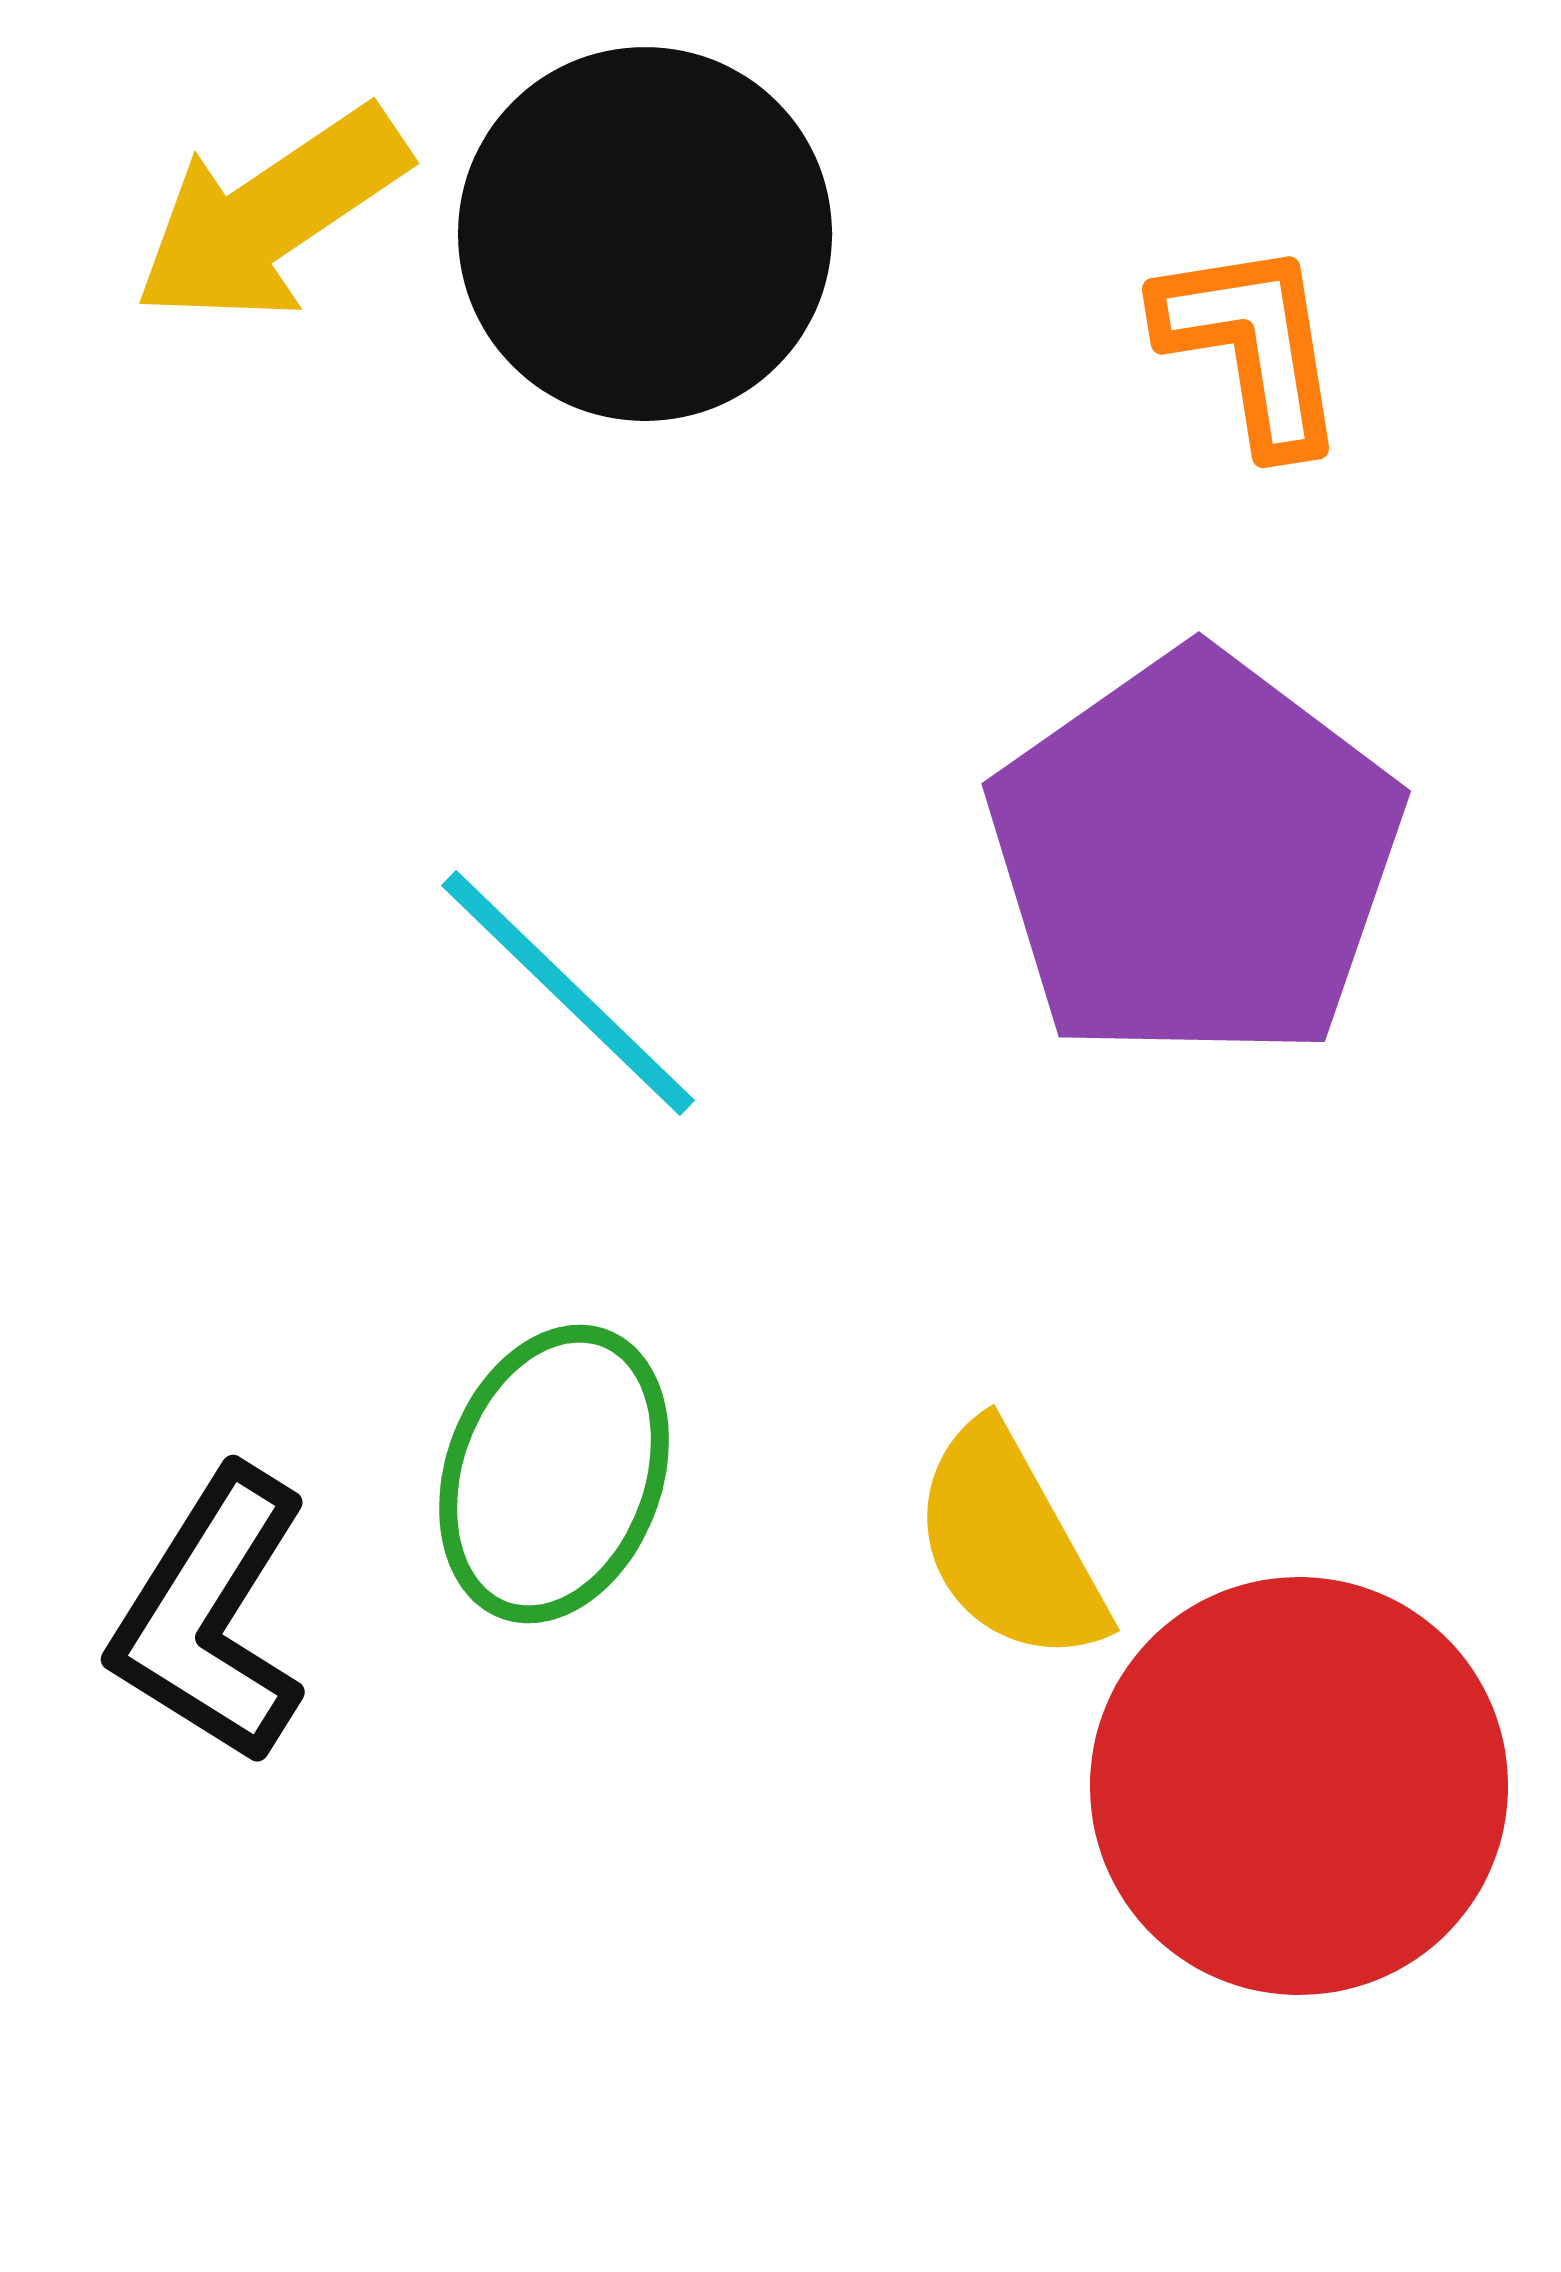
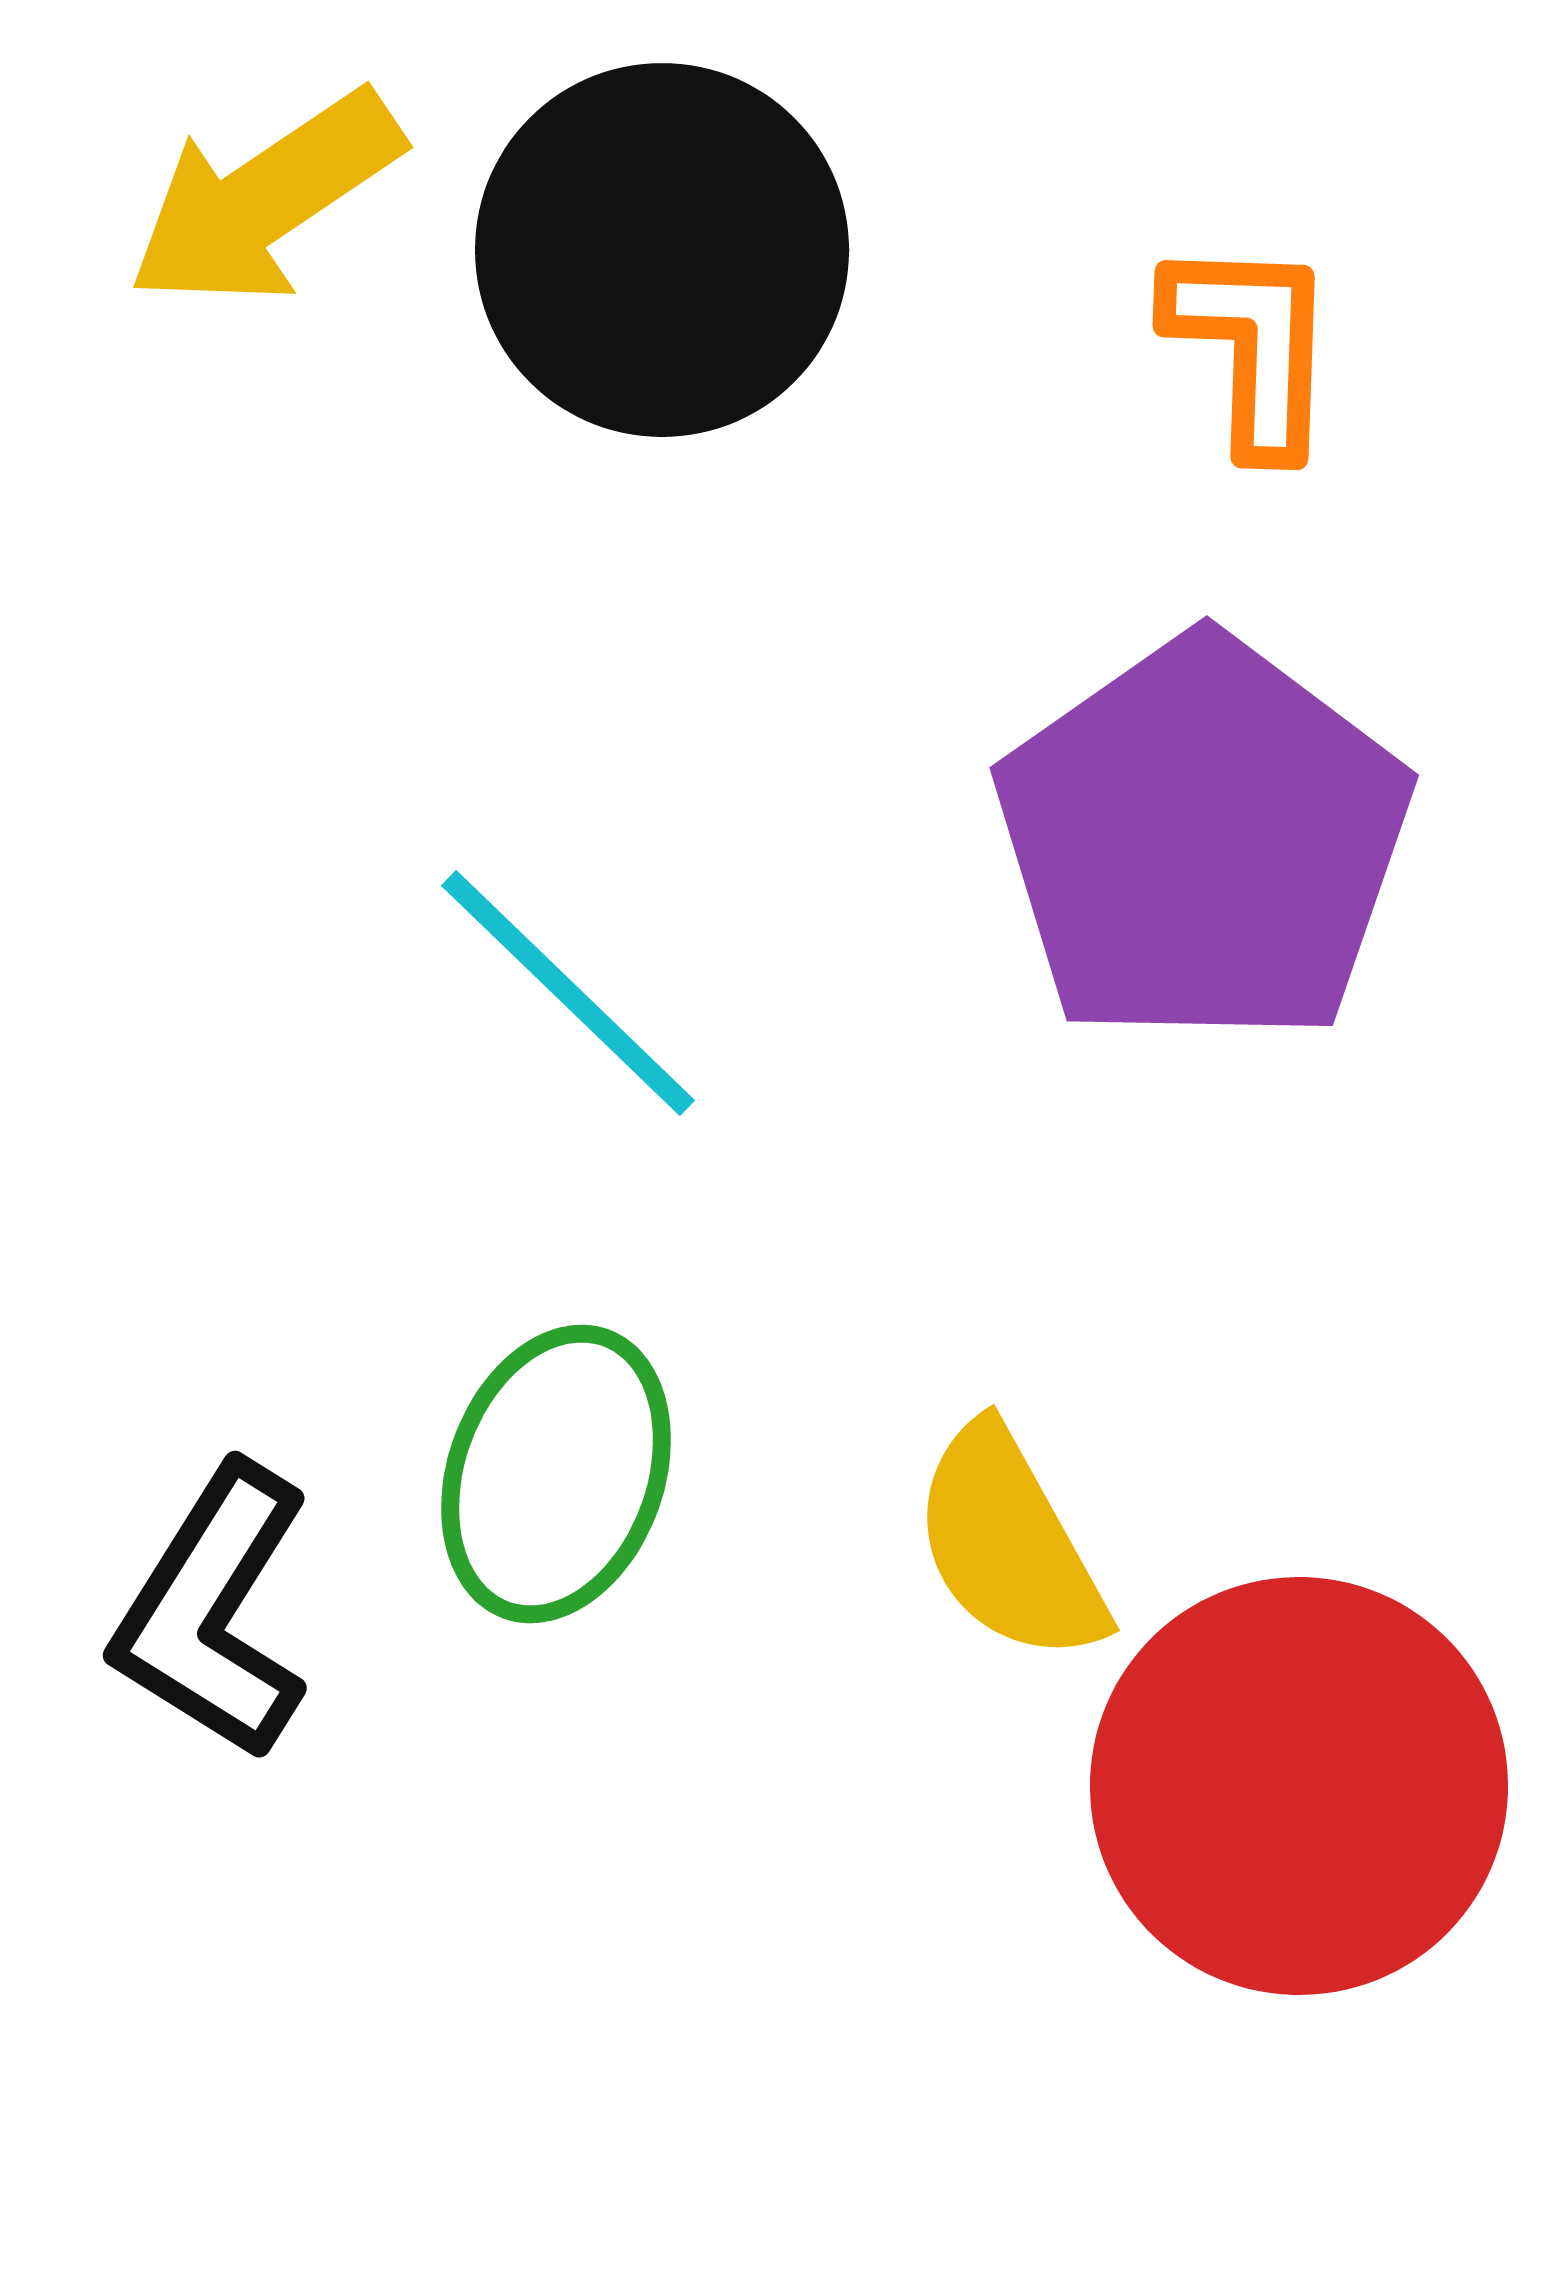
yellow arrow: moved 6 px left, 16 px up
black circle: moved 17 px right, 16 px down
orange L-shape: rotated 11 degrees clockwise
purple pentagon: moved 8 px right, 16 px up
green ellipse: moved 2 px right
black L-shape: moved 2 px right, 4 px up
